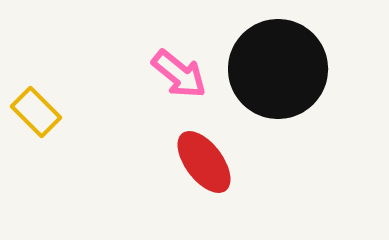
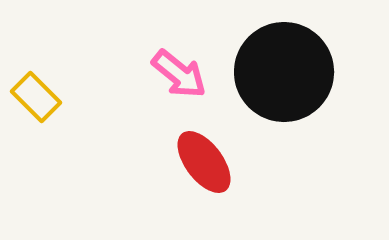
black circle: moved 6 px right, 3 px down
yellow rectangle: moved 15 px up
